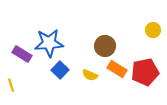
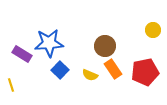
orange rectangle: moved 4 px left; rotated 24 degrees clockwise
